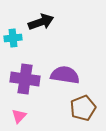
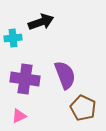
purple semicircle: rotated 60 degrees clockwise
brown pentagon: rotated 25 degrees counterclockwise
pink triangle: rotated 21 degrees clockwise
